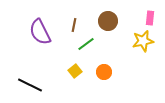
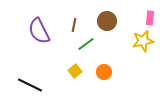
brown circle: moved 1 px left
purple semicircle: moved 1 px left, 1 px up
